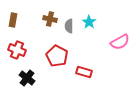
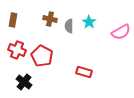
pink semicircle: moved 1 px right, 10 px up
red pentagon: moved 15 px left
black cross: moved 3 px left, 4 px down
